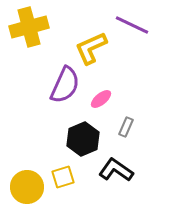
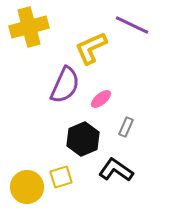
yellow square: moved 2 px left
